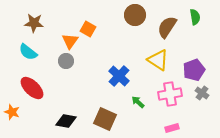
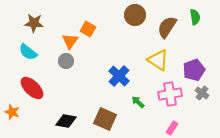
pink rectangle: rotated 40 degrees counterclockwise
